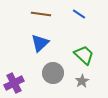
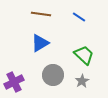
blue line: moved 3 px down
blue triangle: rotated 12 degrees clockwise
gray circle: moved 2 px down
purple cross: moved 1 px up
